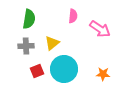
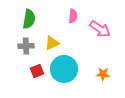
yellow triangle: rotated 14 degrees clockwise
